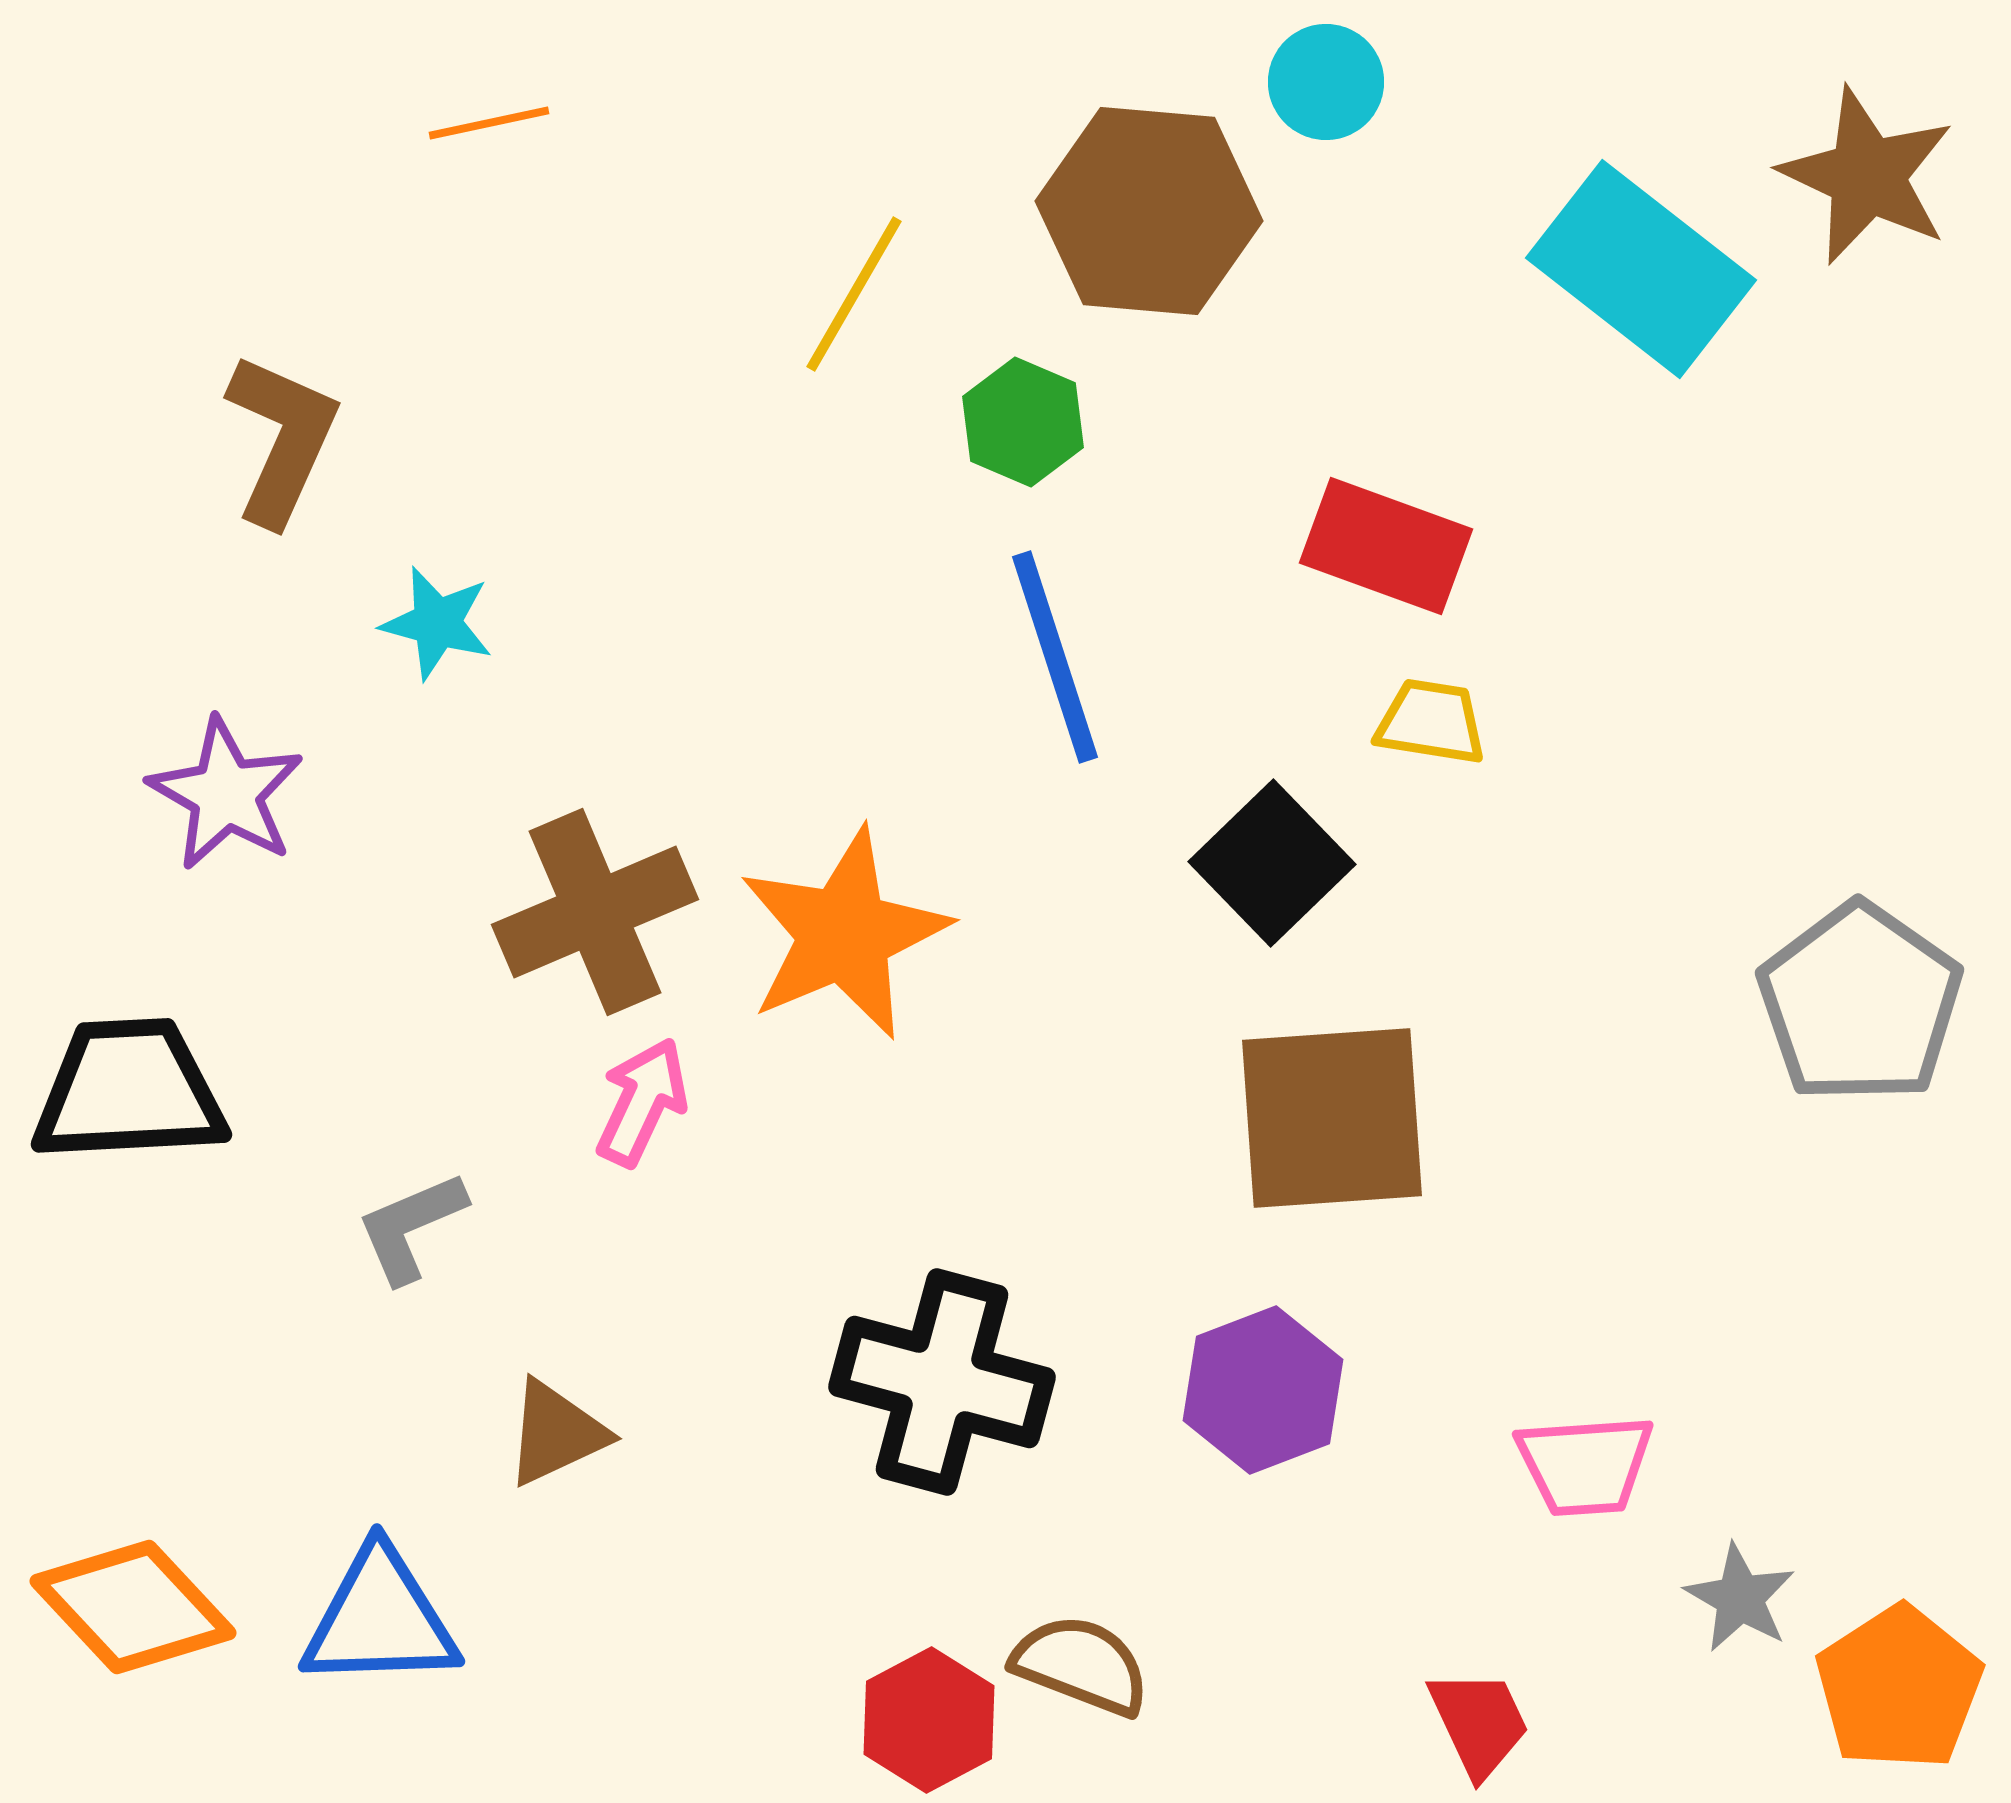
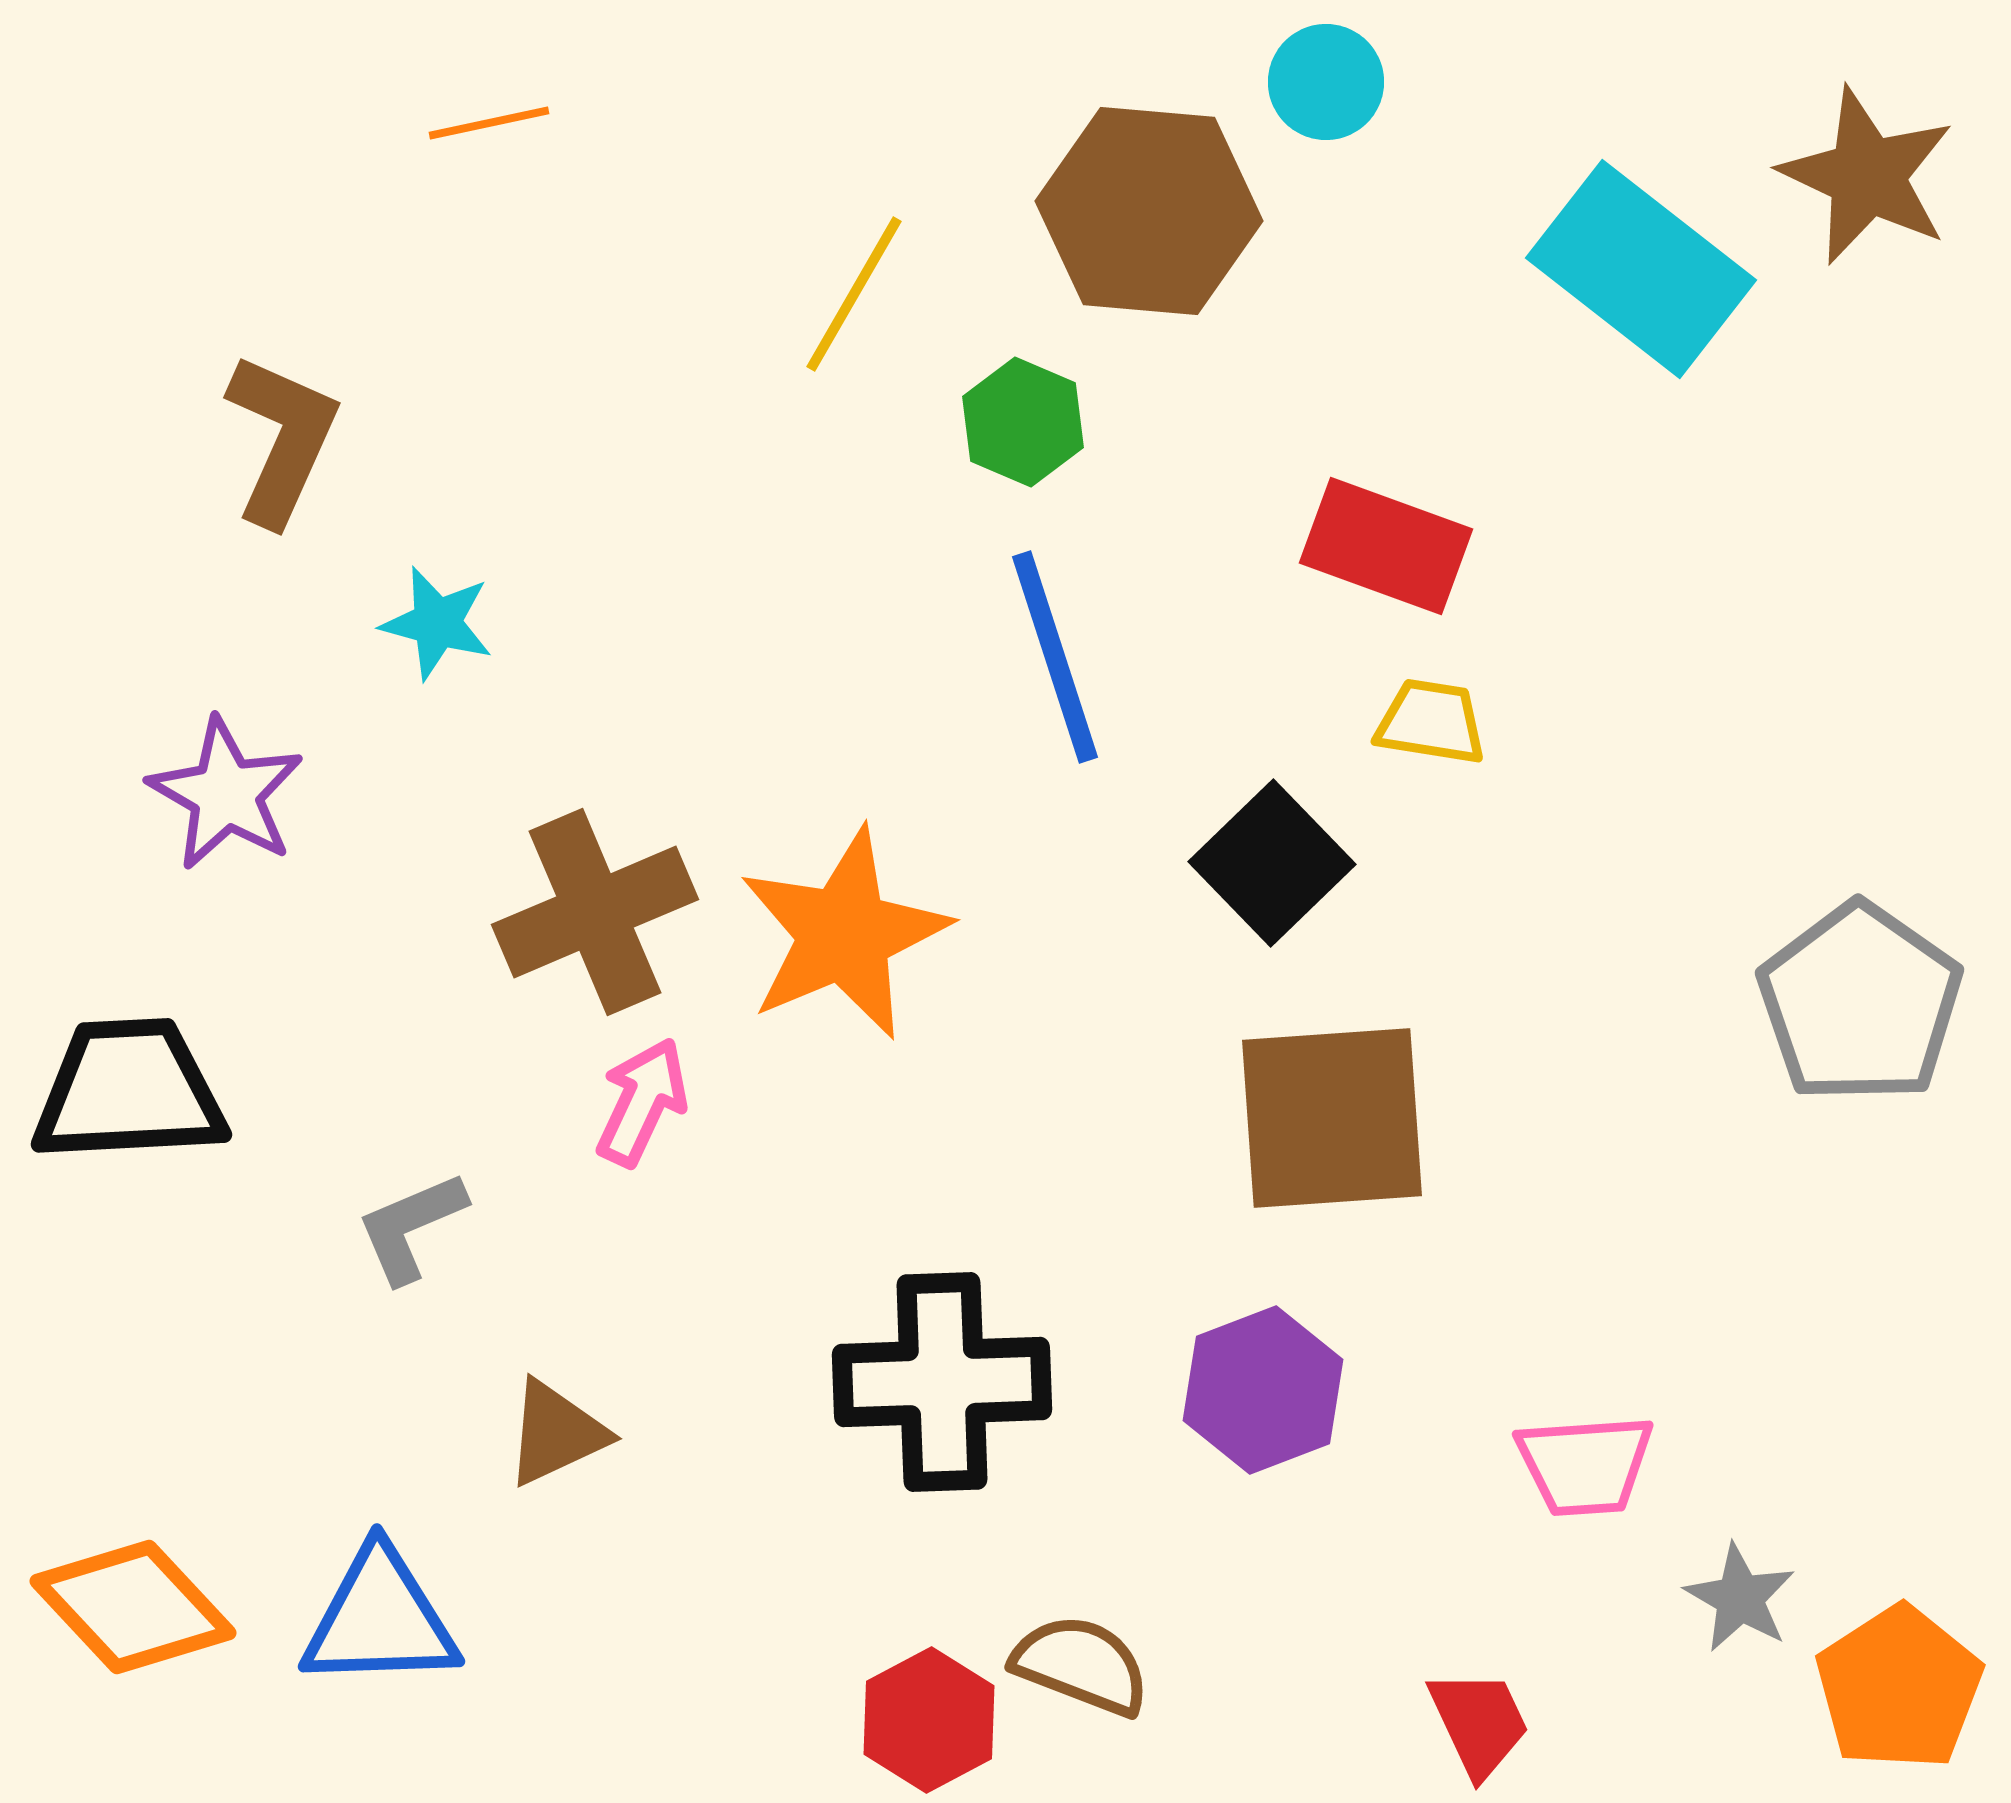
black cross: rotated 17 degrees counterclockwise
